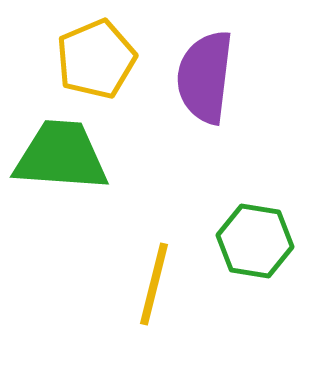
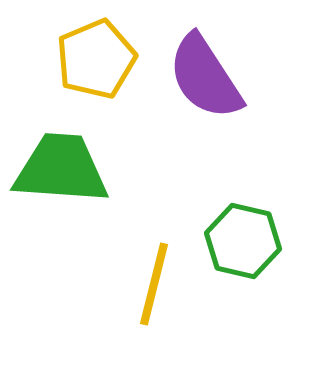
purple semicircle: rotated 40 degrees counterclockwise
green trapezoid: moved 13 px down
green hexagon: moved 12 px left; rotated 4 degrees clockwise
